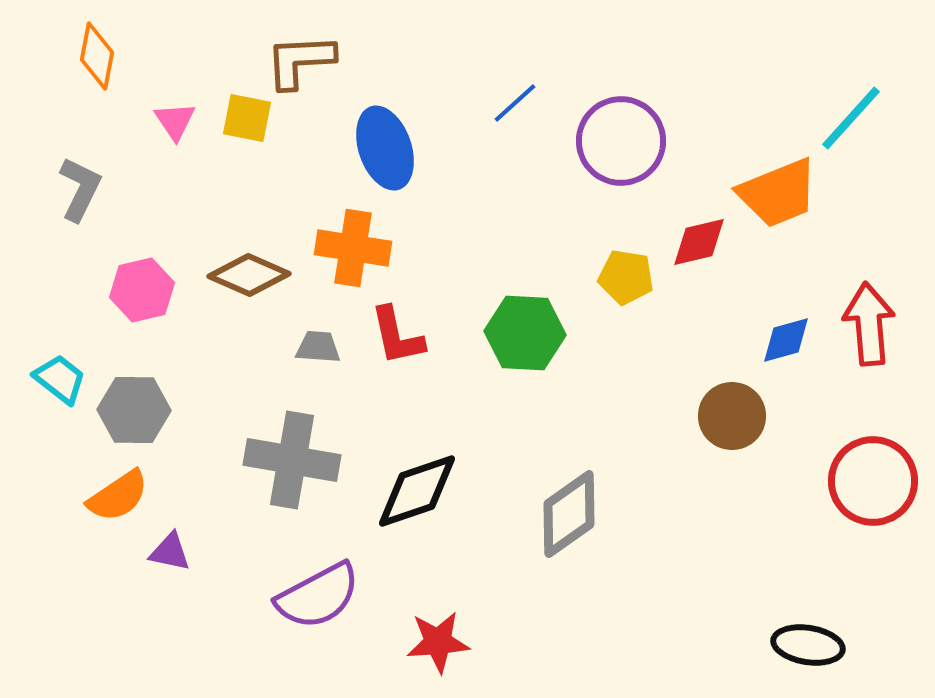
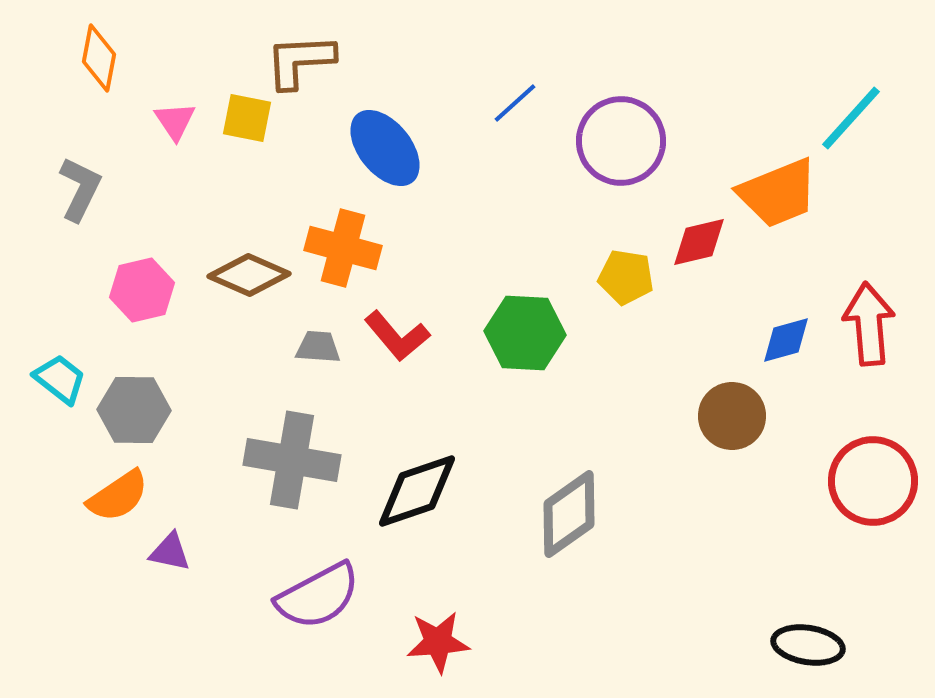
orange diamond: moved 2 px right, 2 px down
blue ellipse: rotated 20 degrees counterclockwise
orange cross: moved 10 px left; rotated 6 degrees clockwise
red L-shape: rotated 28 degrees counterclockwise
